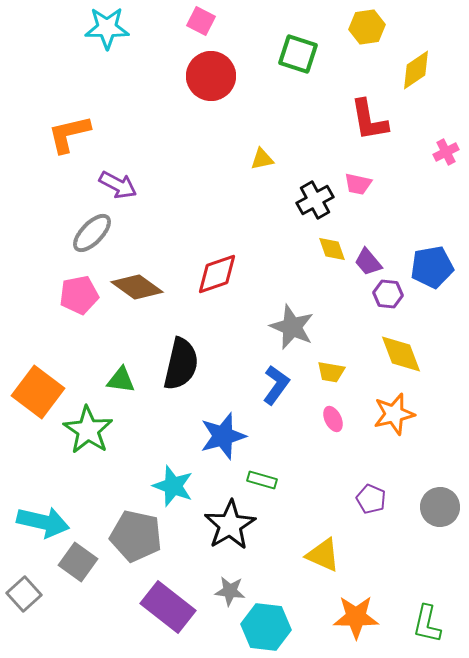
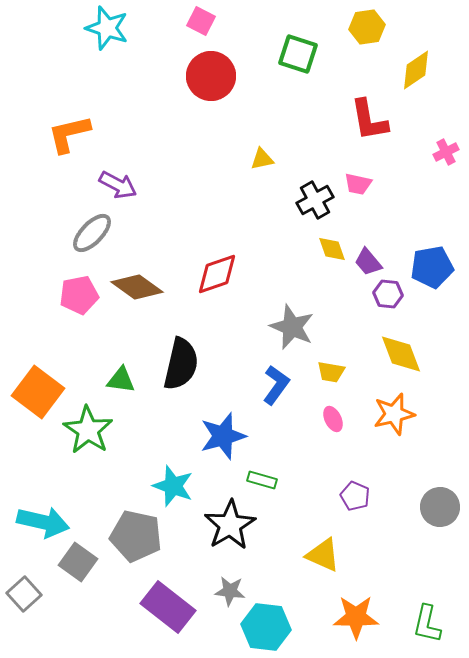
cyan star at (107, 28): rotated 18 degrees clockwise
purple pentagon at (371, 499): moved 16 px left, 3 px up
